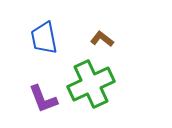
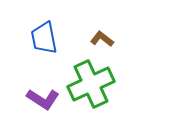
purple L-shape: rotated 36 degrees counterclockwise
